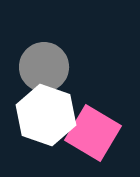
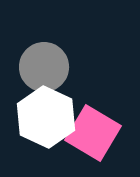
white hexagon: moved 2 px down; rotated 6 degrees clockwise
